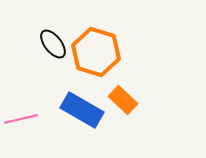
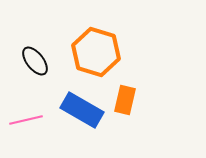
black ellipse: moved 18 px left, 17 px down
orange rectangle: moved 2 px right; rotated 60 degrees clockwise
pink line: moved 5 px right, 1 px down
